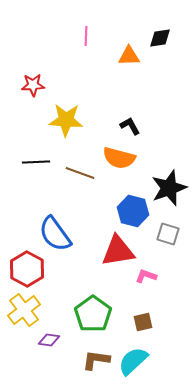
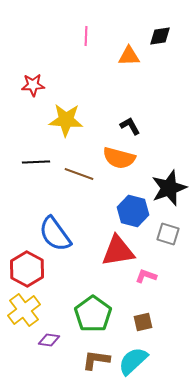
black diamond: moved 2 px up
brown line: moved 1 px left, 1 px down
